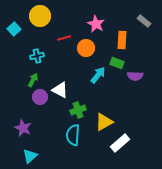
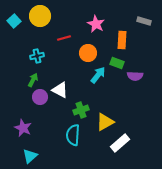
gray rectangle: rotated 24 degrees counterclockwise
cyan square: moved 8 px up
orange circle: moved 2 px right, 5 px down
green cross: moved 3 px right
yellow triangle: moved 1 px right
